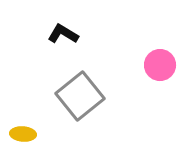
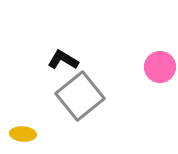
black L-shape: moved 26 px down
pink circle: moved 2 px down
